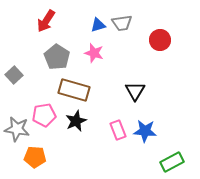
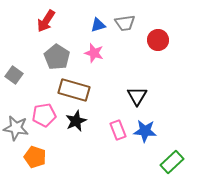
gray trapezoid: moved 3 px right
red circle: moved 2 px left
gray square: rotated 12 degrees counterclockwise
black triangle: moved 2 px right, 5 px down
gray star: moved 1 px left, 1 px up
orange pentagon: rotated 15 degrees clockwise
green rectangle: rotated 15 degrees counterclockwise
